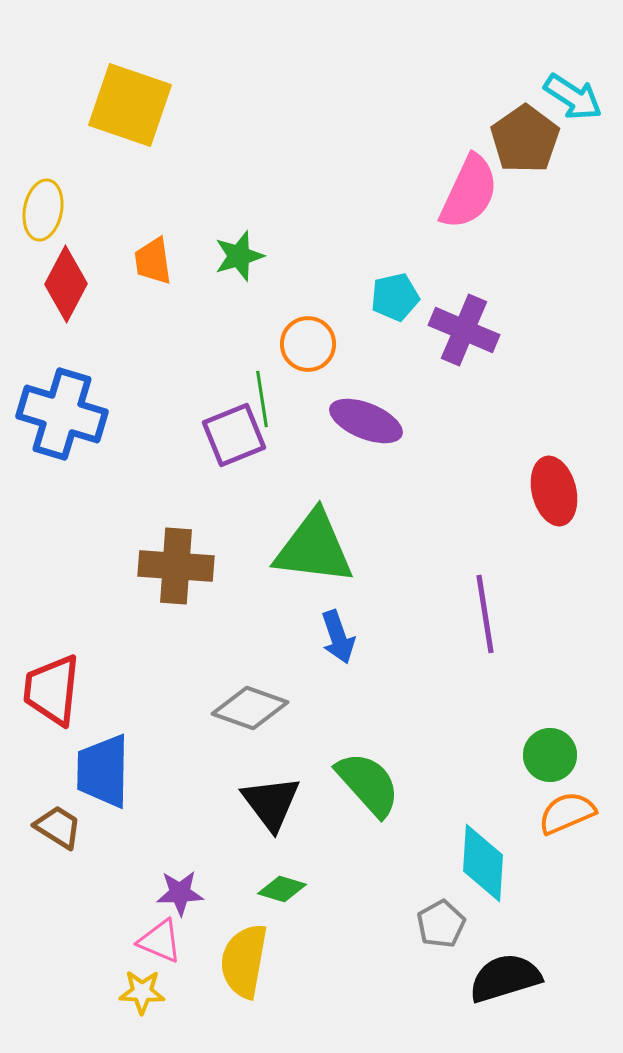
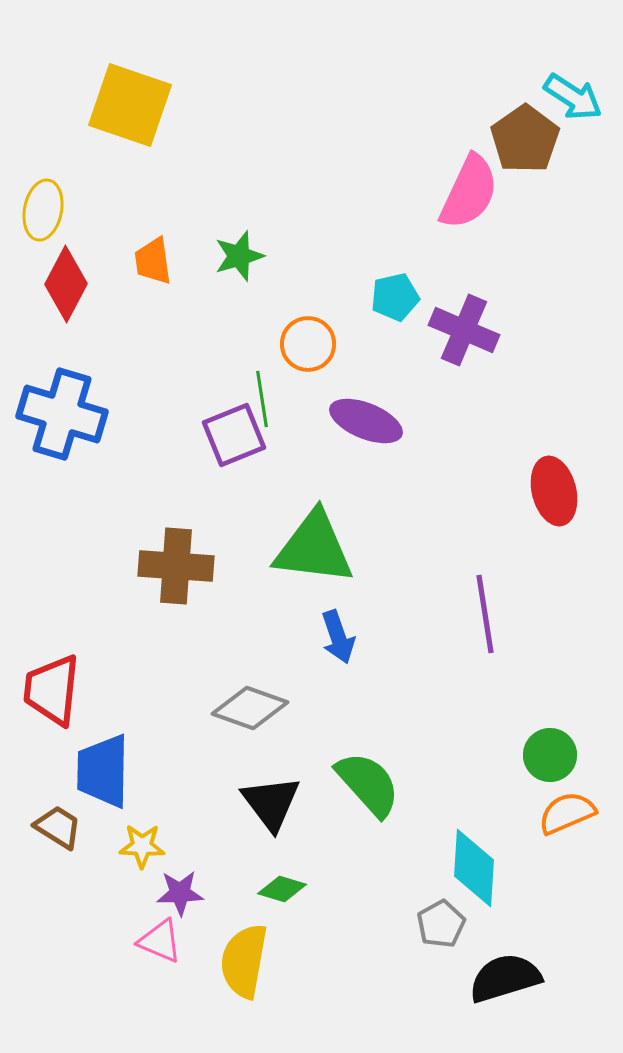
cyan diamond: moved 9 px left, 5 px down
yellow star: moved 146 px up
